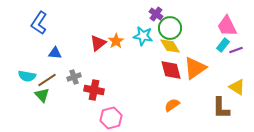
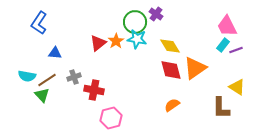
green circle: moved 35 px left, 6 px up
cyan star: moved 6 px left, 3 px down
